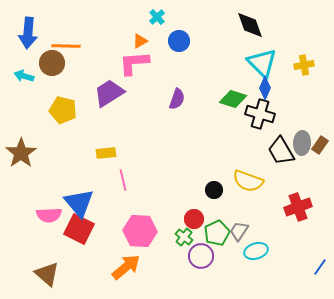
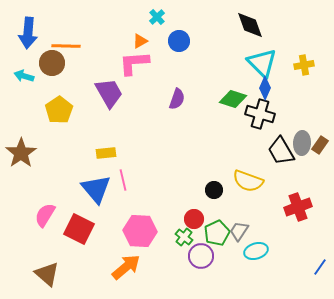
purple trapezoid: rotated 92 degrees clockwise
yellow pentagon: moved 4 px left; rotated 24 degrees clockwise
blue triangle: moved 17 px right, 14 px up
pink semicircle: moved 4 px left; rotated 125 degrees clockwise
